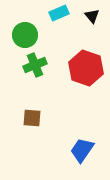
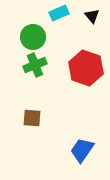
green circle: moved 8 px right, 2 px down
